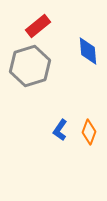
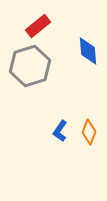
blue L-shape: moved 1 px down
